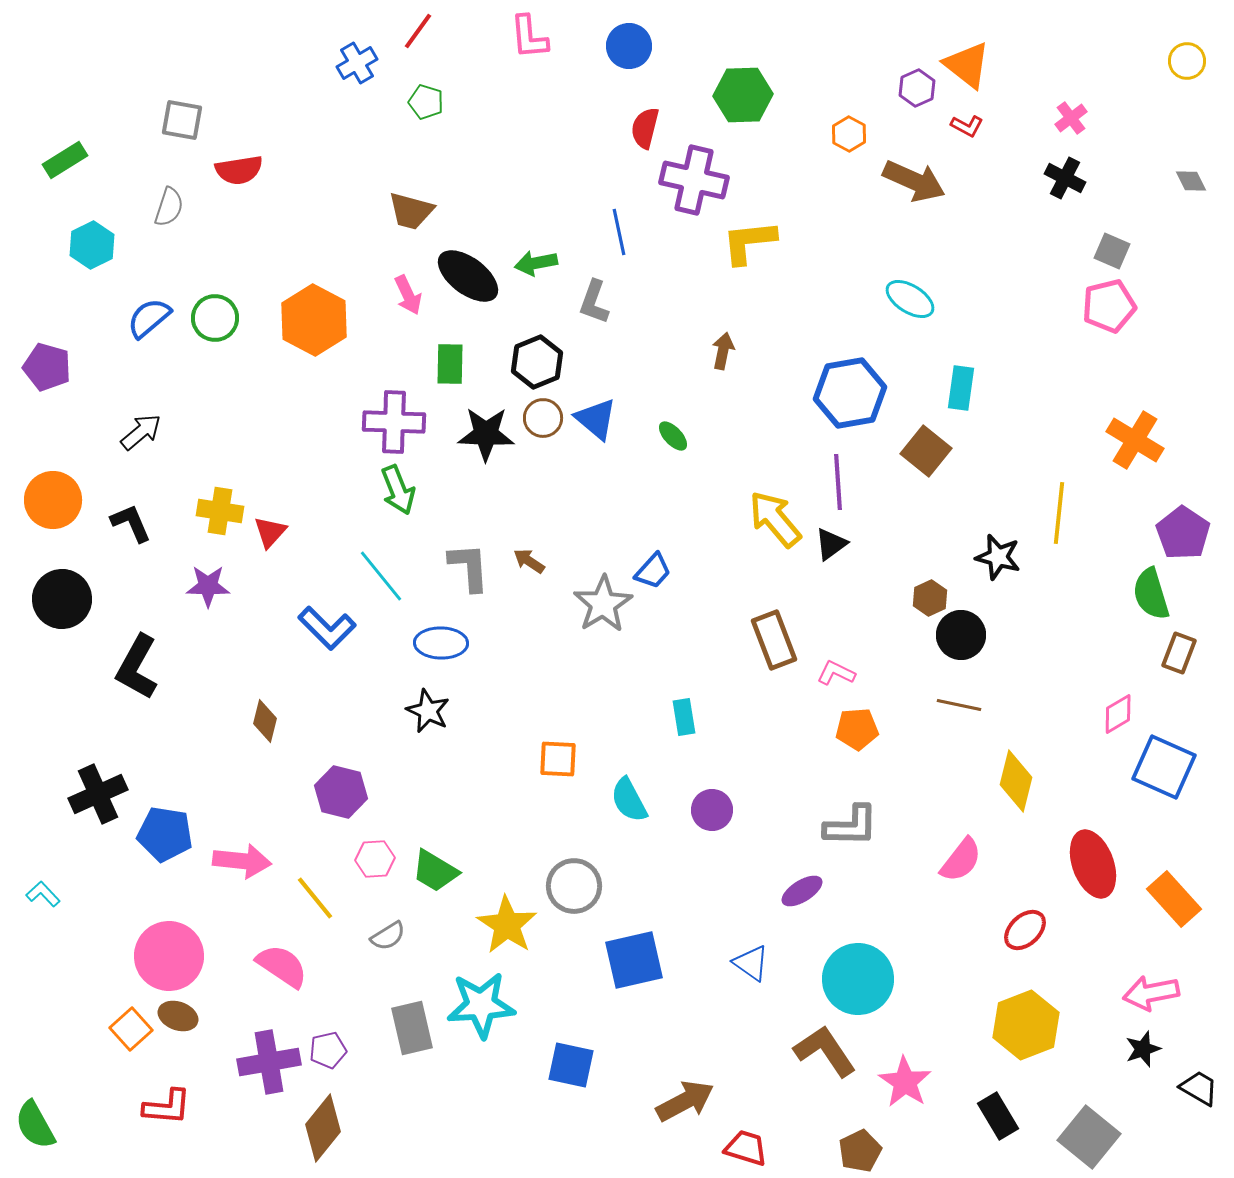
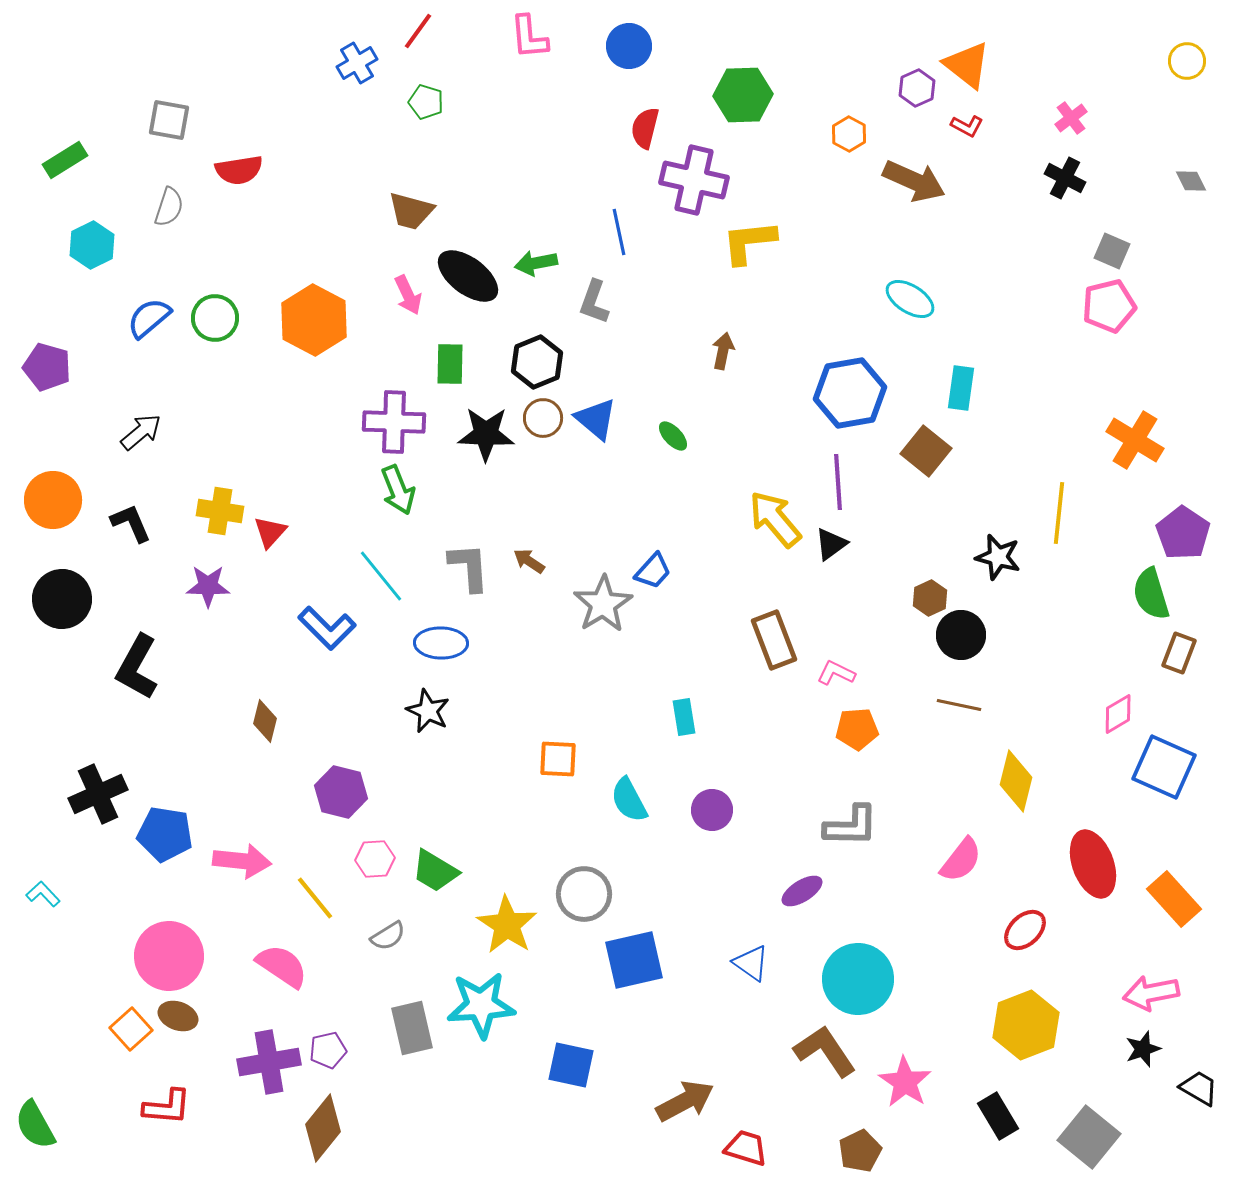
gray square at (182, 120): moved 13 px left
gray circle at (574, 886): moved 10 px right, 8 px down
